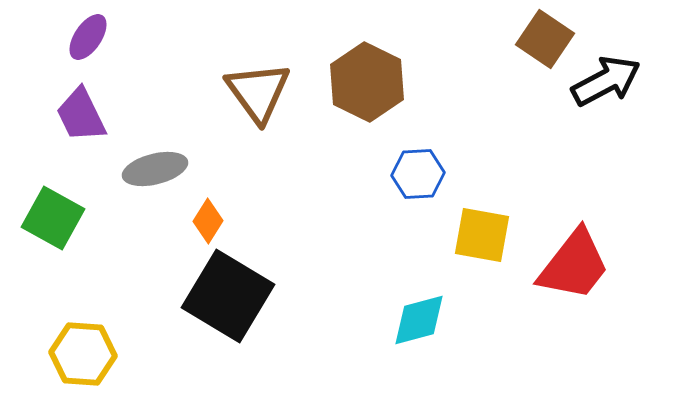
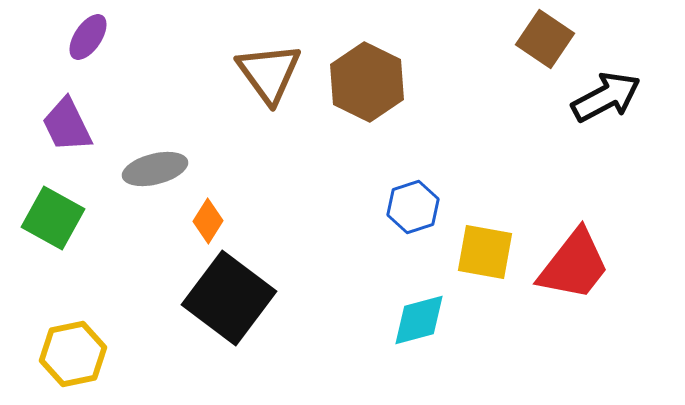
black arrow: moved 16 px down
brown triangle: moved 11 px right, 19 px up
purple trapezoid: moved 14 px left, 10 px down
blue hexagon: moved 5 px left, 33 px down; rotated 15 degrees counterclockwise
yellow square: moved 3 px right, 17 px down
black square: moved 1 px right, 2 px down; rotated 6 degrees clockwise
yellow hexagon: moved 10 px left; rotated 16 degrees counterclockwise
